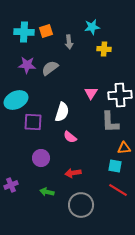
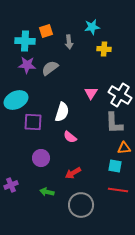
cyan cross: moved 1 px right, 9 px down
white cross: rotated 35 degrees clockwise
gray L-shape: moved 4 px right, 1 px down
red arrow: rotated 21 degrees counterclockwise
red line: rotated 24 degrees counterclockwise
